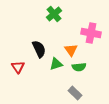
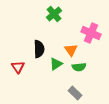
pink cross: rotated 12 degrees clockwise
black semicircle: rotated 24 degrees clockwise
green triangle: rotated 16 degrees counterclockwise
